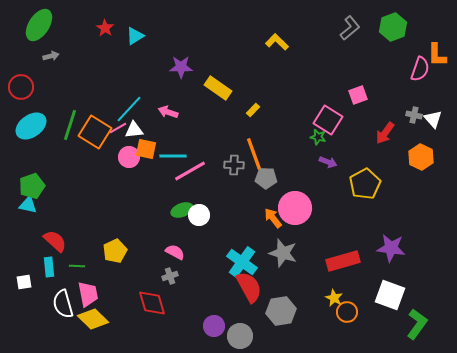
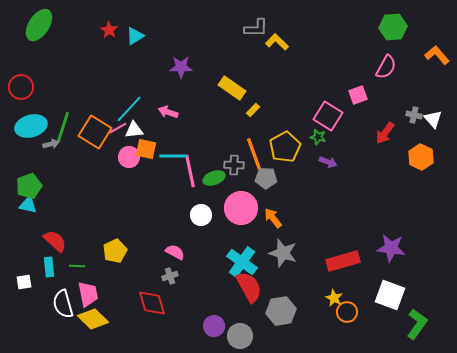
green hexagon at (393, 27): rotated 16 degrees clockwise
red star at (105, 28): moved 4 px right, 2 px down
gray L-shape at (350, 28): moved 94 px left; rotated 40 degrees clockwise
orange L-shape at (437, 55): rotated 140 degrees clockwise
gray arrow at (51, 56): moved 88 px down
pink semicircle at (420, 69): moved 34 px left, 2 px up; rotated 10 degrees clockwise
yellow rectangle at (218, 88): moved 14 px right
pink square at (328, 120): moved 4 px up
green line at (70, 125): moved 7 px left, 2 px down
cyan ellipse at (31, 126): rotated 20 degrees clockwise
pink line at (190, 171): rotated 72 degrees counterclockwise
yellow pentagon at (365, 184): moved 80 px left, 37 px up
green pentagon at (32, 186): moved 3 px left
pink circle at (295, 208): moved 54 px left
green ellipse at (182, 210): moved 32 px right, 32 px up
white circle at (199, 215): moved 2 px right
